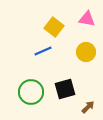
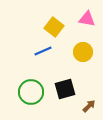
yellow circle: moved 3 px left
brown arrow: moved 1 px right, 1 px up
